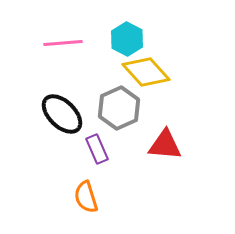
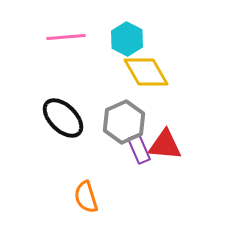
pink line: moved 3 px right, 6 px up
yellow diamond: rotated 12 degrees clockwise
gray hexagon: moved 5 px right, 14 px down
black ellipse: moved 1 px right, 4 px down
purple rectangle: moved 42 px right
